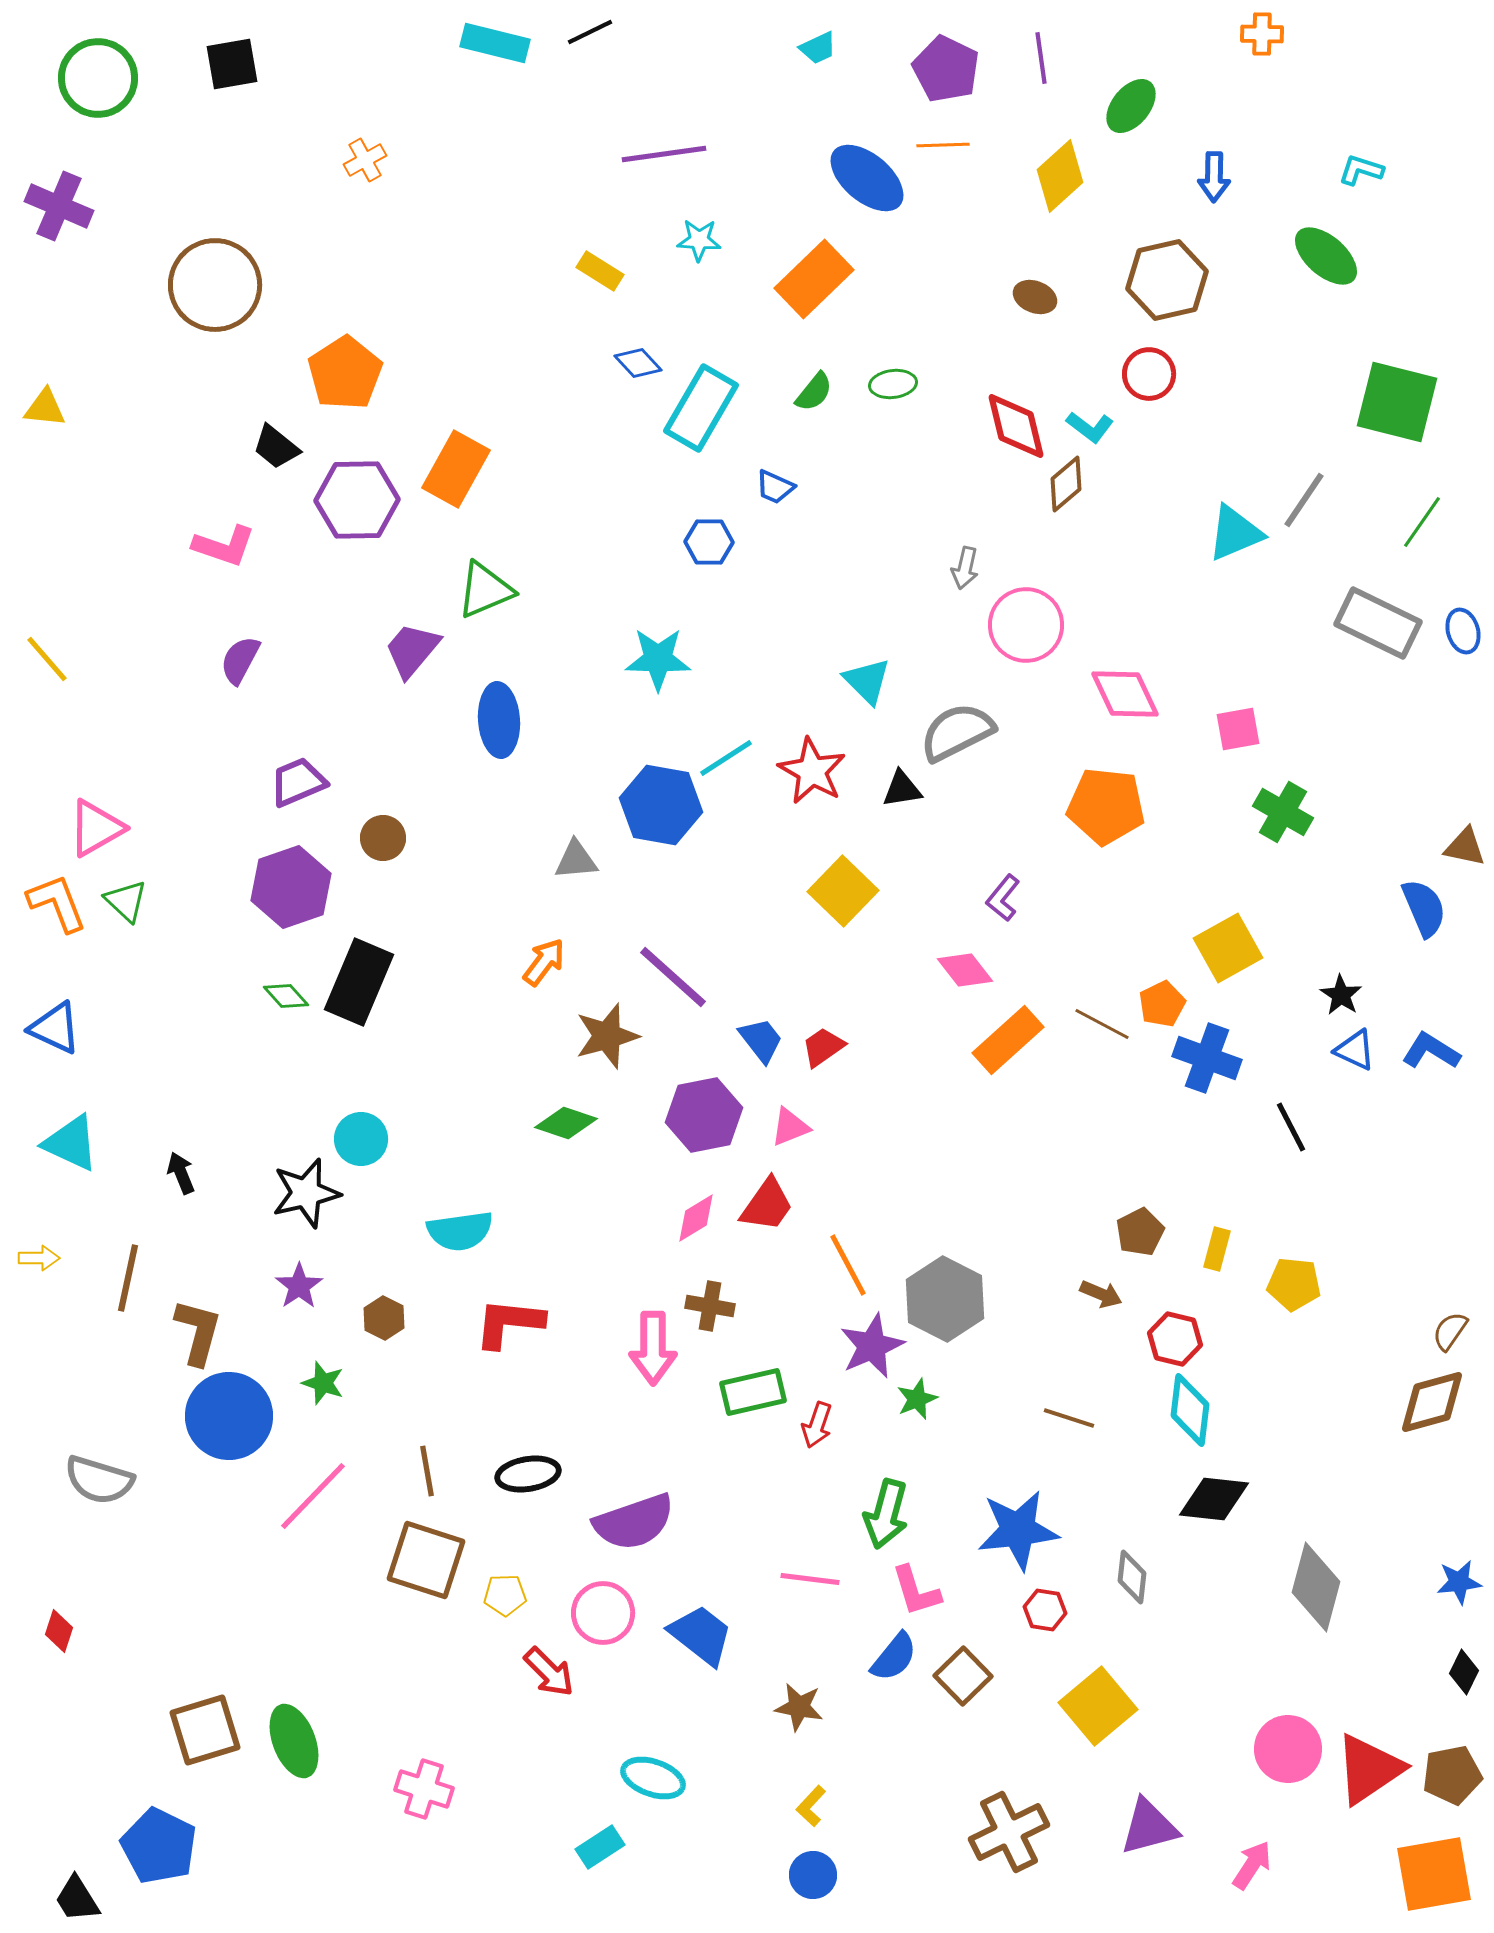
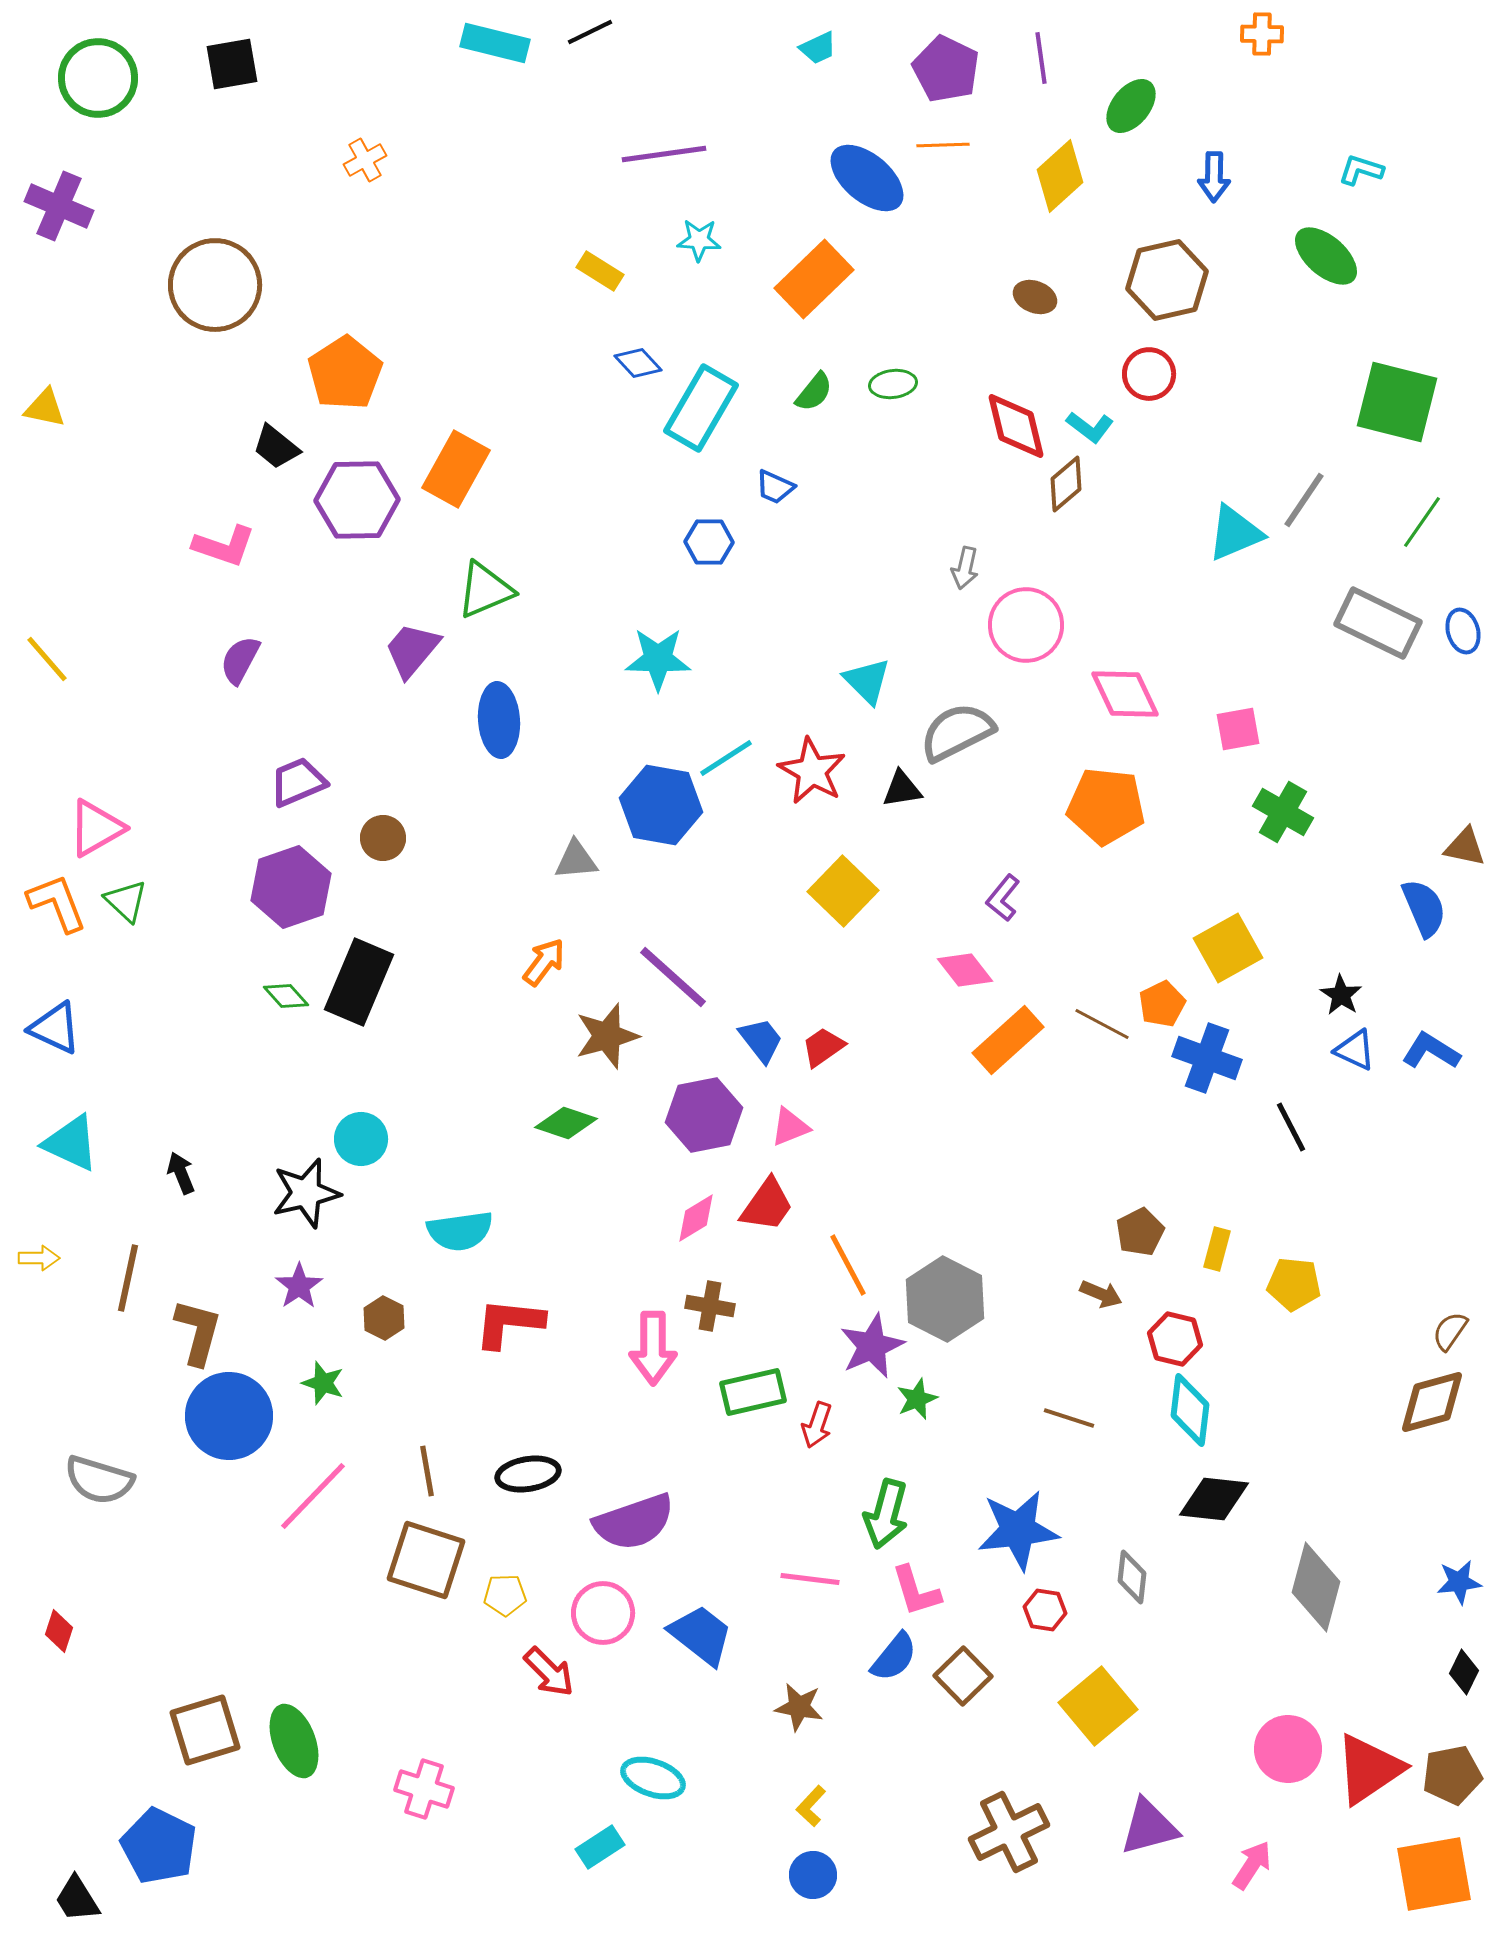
yellow triangle at (45, 408): rotated 6 degrees clockwise
